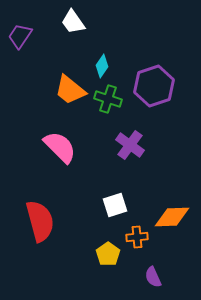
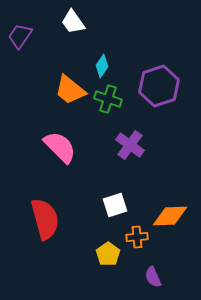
purple hexagon: moved 5 px right
orange diamond: moved 2 px left, 1 px up
red semicircle: moved 5 px right, 2 px up
